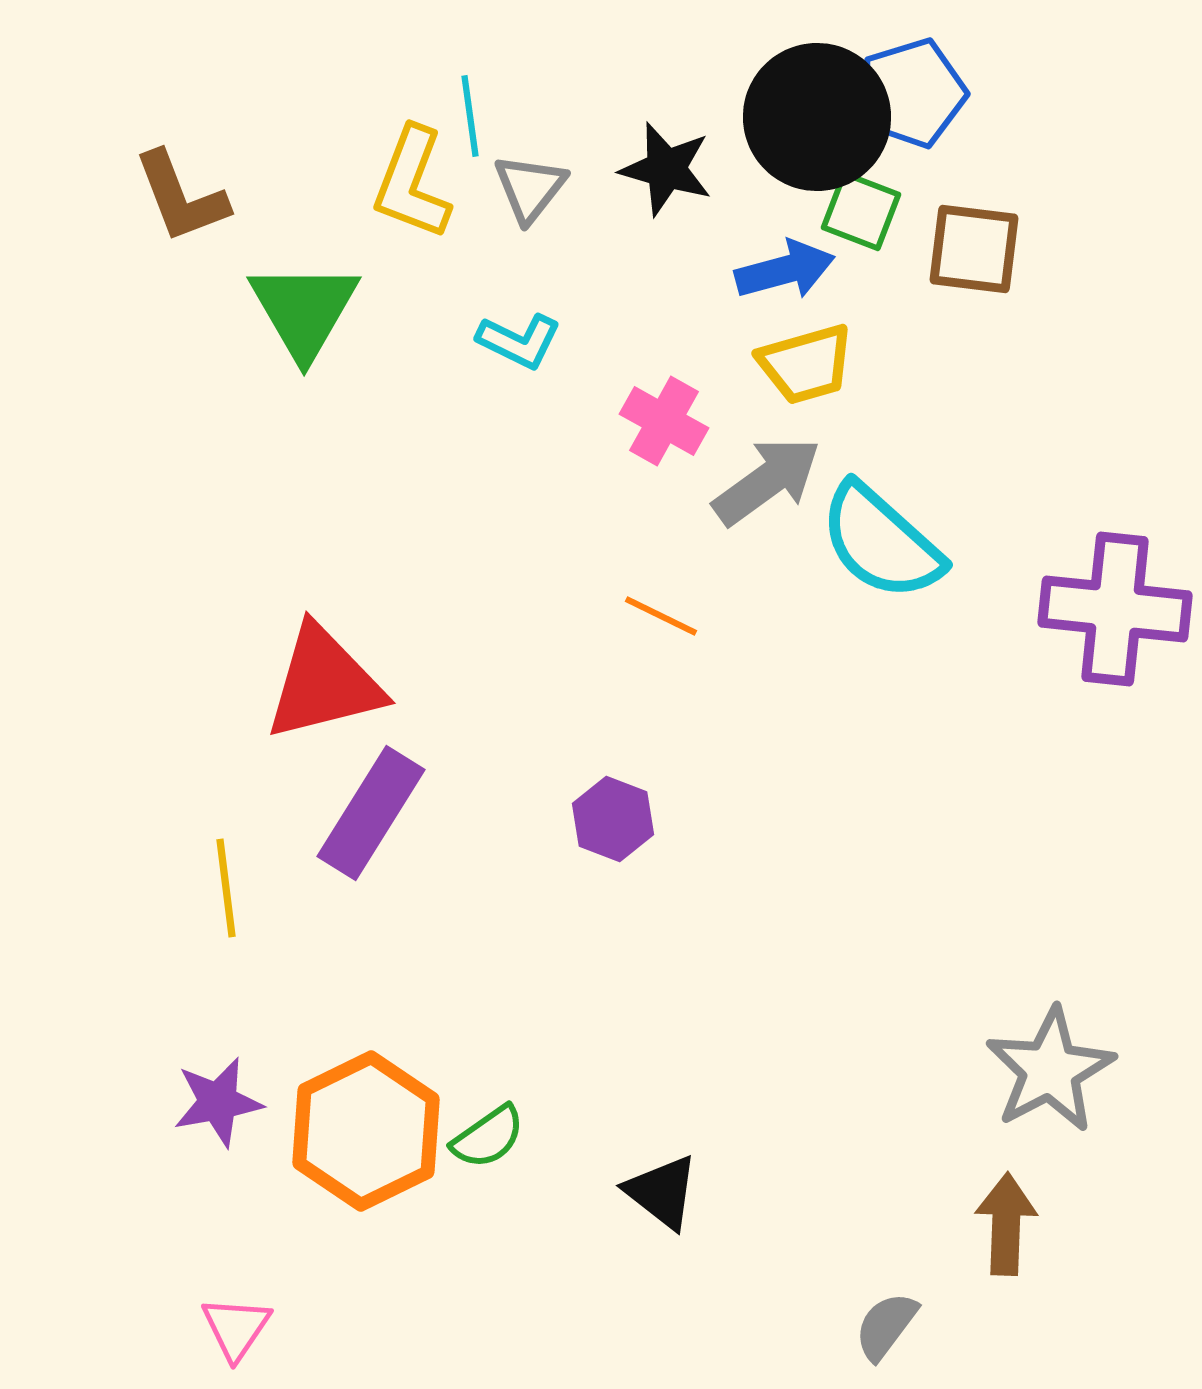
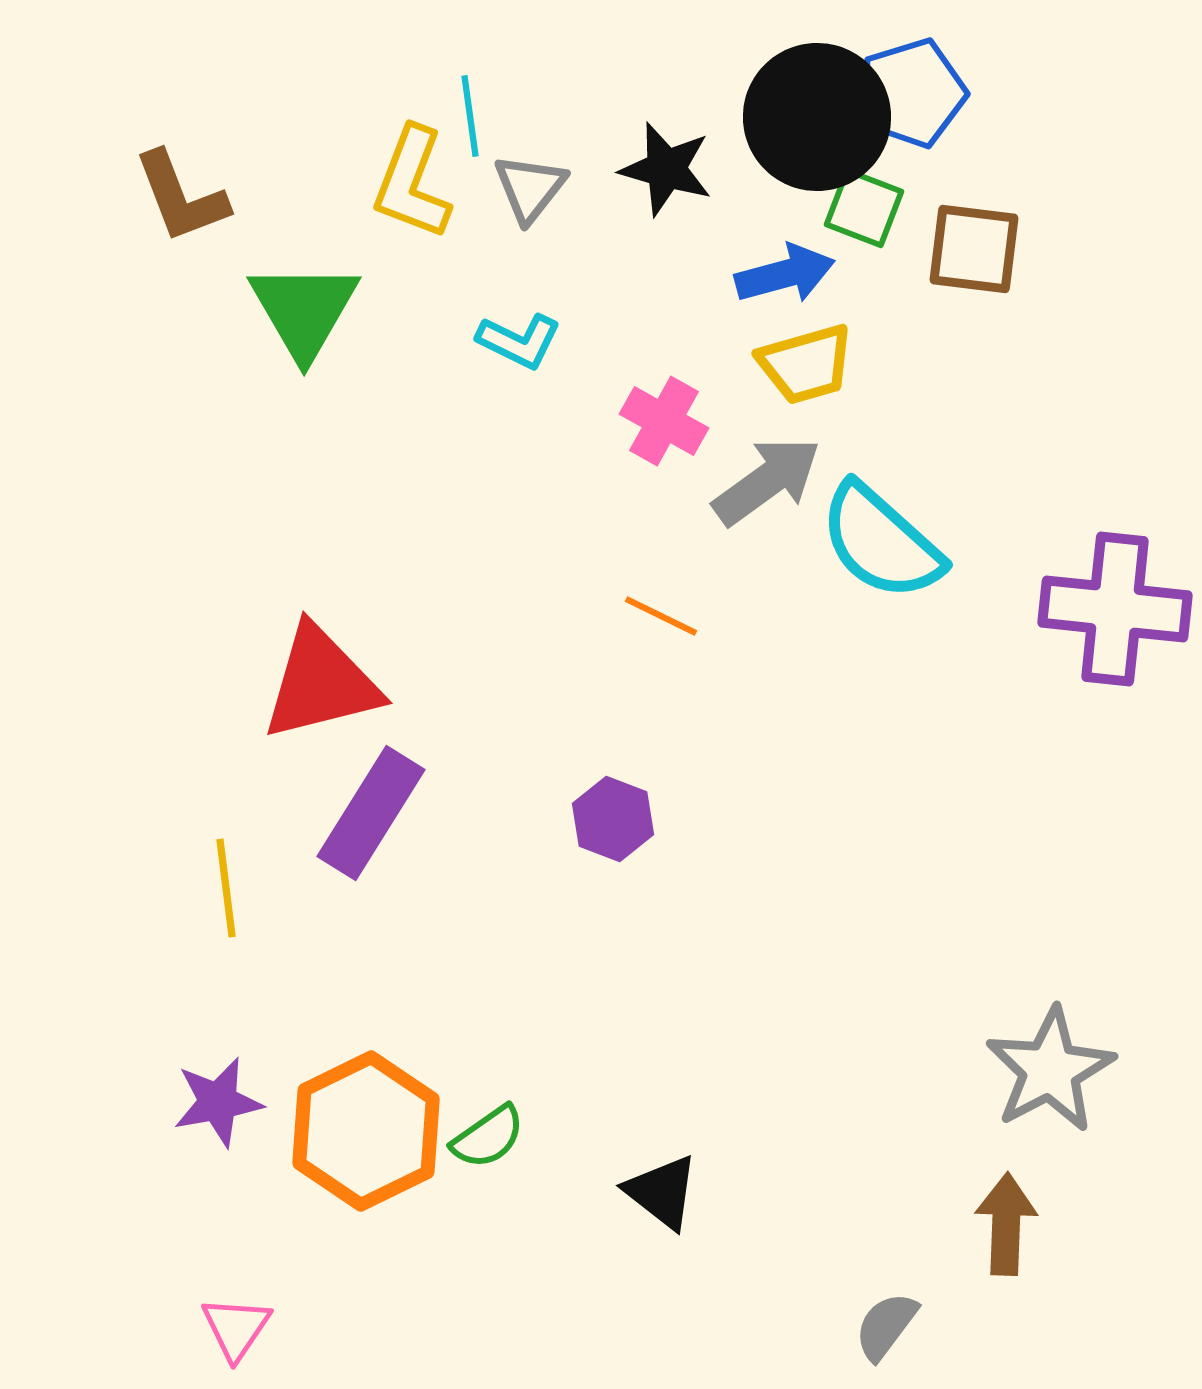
green square: moved 3 px right, 3 px up
blue arrow: moved 4 px down
red triangle: moved 3 px left
